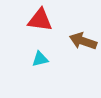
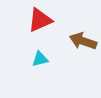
red triangle: rotated 32 degrees counterclockwise
